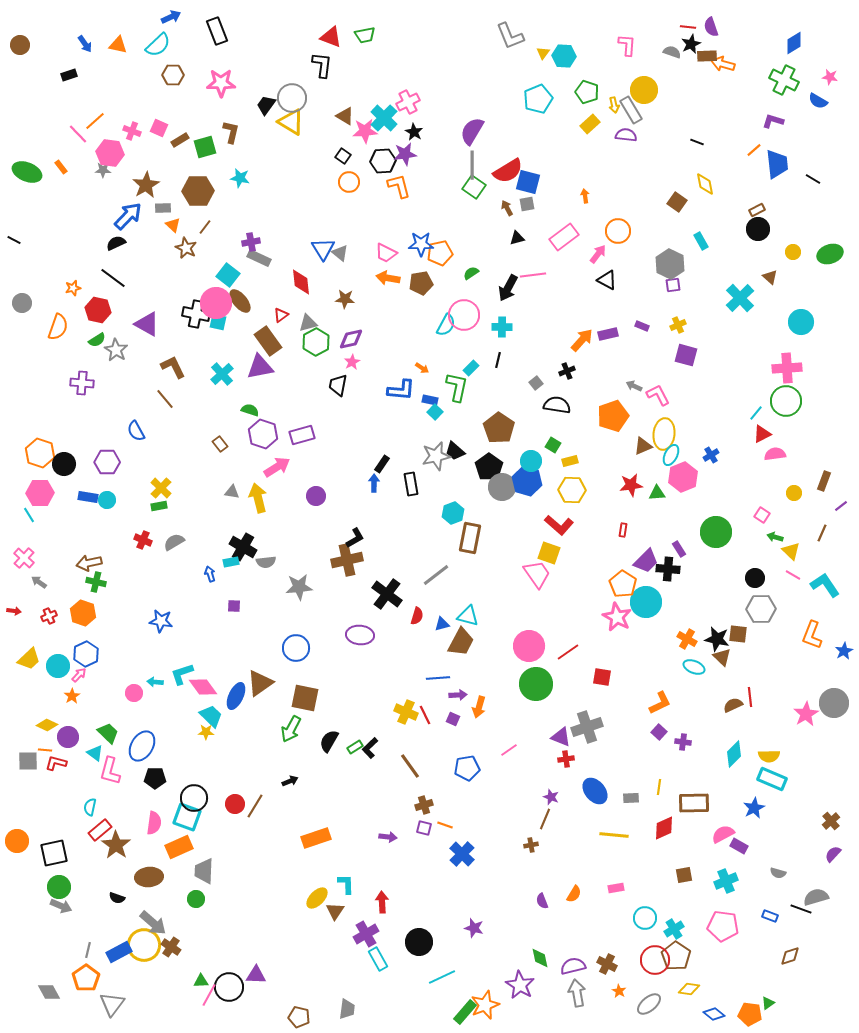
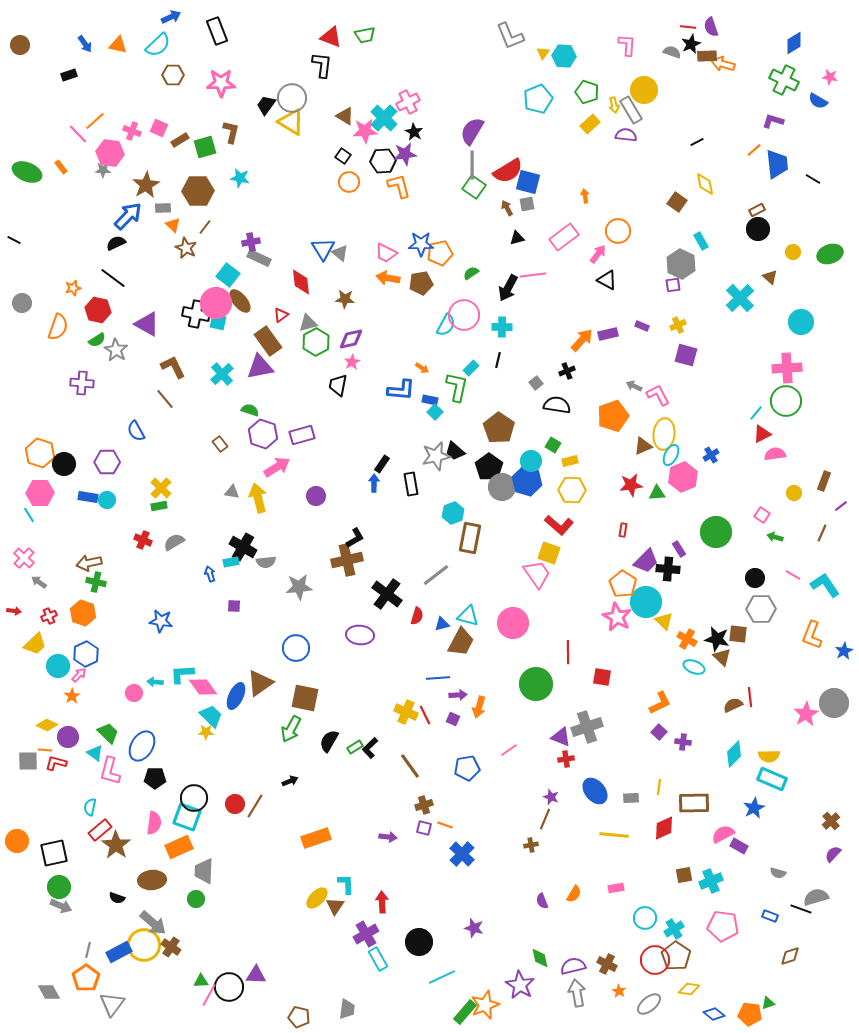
black line at (697, 142): rotated 48 degrees counterclockwise
gray hexagon at (670, 264): moved 11 px right
yellow triangle at (791, 551): moved 127 px left, 70 px down
pink circle at (529, 646): moved 16 px left, 23 px up
red line at (568, 652): rotated 55 degrees counterclockwise
yellow trapezoid at (29, 659): moved 6 px right, 15 px up
cyan L-shape at (182, 674): rotated 15 degrees clockwise
brown ellipse at (149, 877): moved 3 px right, 3 px down
cyan cross at (726, 881): moved 15 px left
brown triangle at (335, 911): moved 5 px up
green triangle at (768, 1003): rotated 16 degrees clockwise
